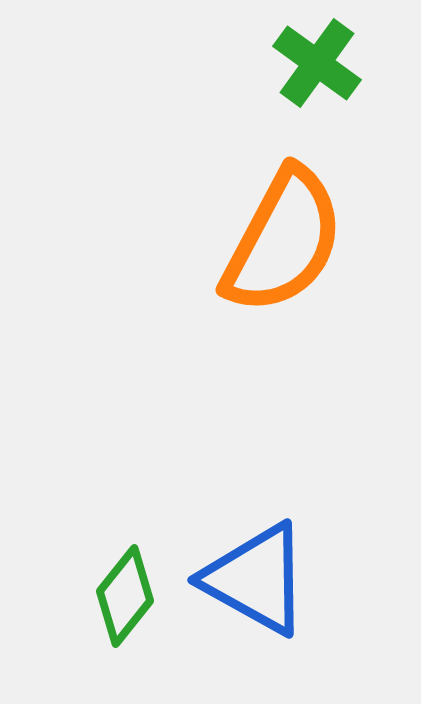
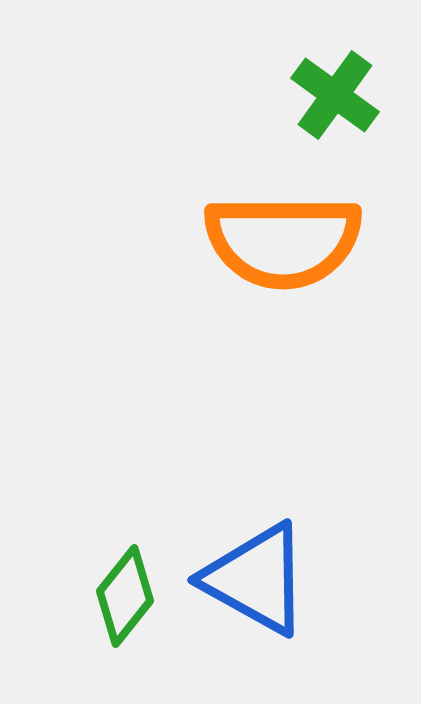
green cross: moved 18 px right, 32 px down
orange semicircle: rotated 62 degrees clockwise
